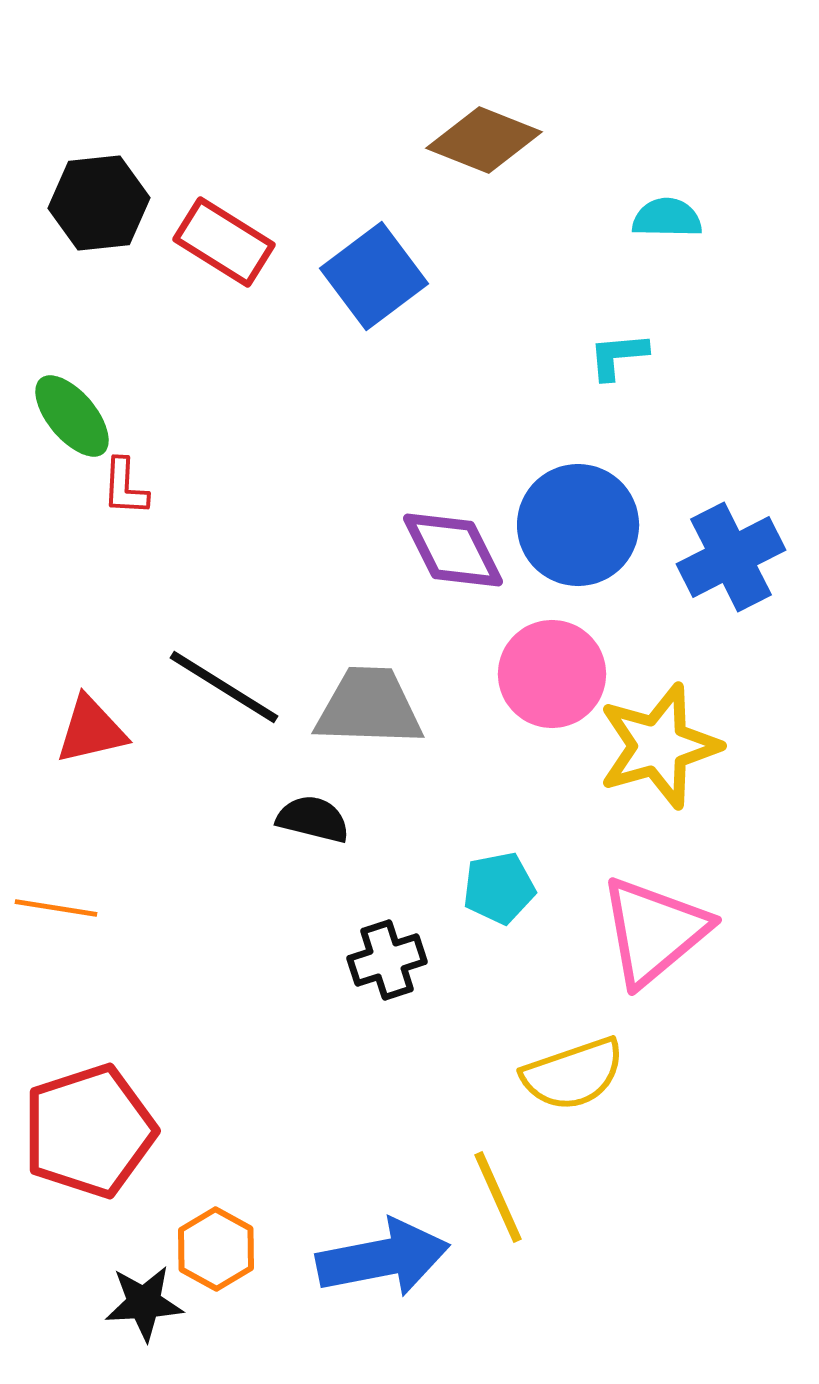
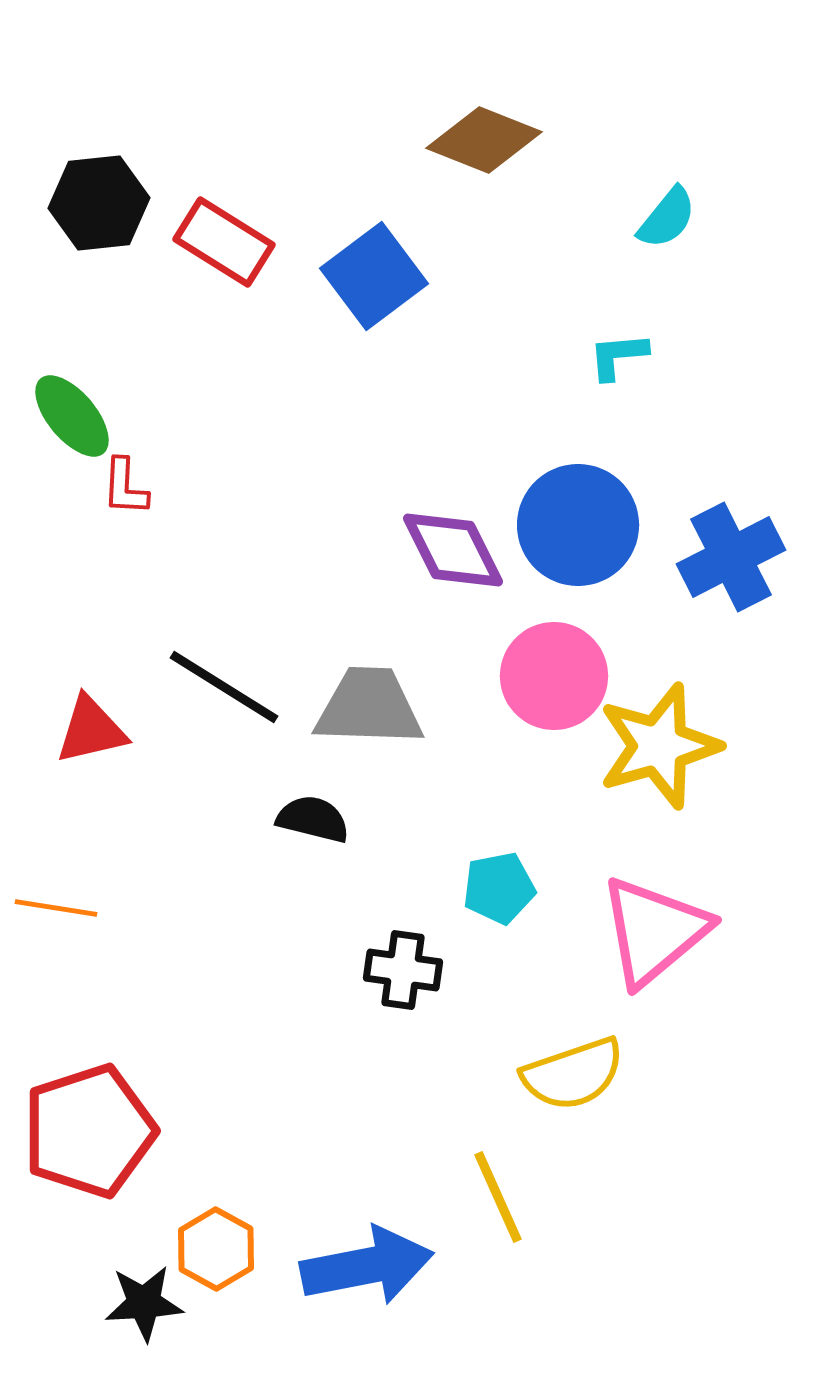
cyan semicircle: rotated 128 degrees clockwise
pink circle: moved 2 px right, 2 px down
black cross: moved 16 px right, 10 px down; rotated 26 degrees clockwise
blue arrow: moved 16 px left, 8 px down
